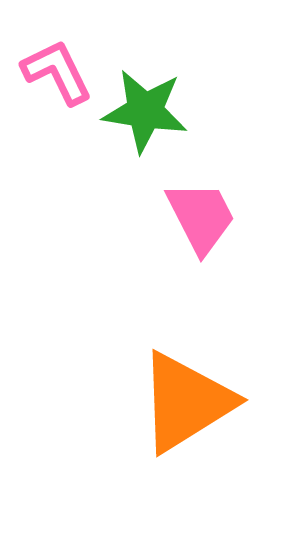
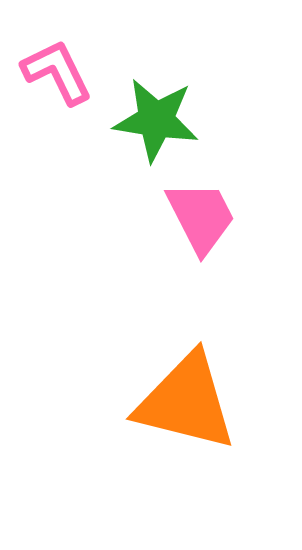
green star: moved 11 px right, 9 px down
orange triangle: rotated 46 degrees clockwise
